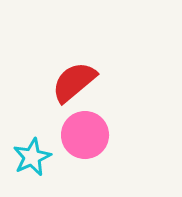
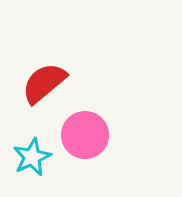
red semicircle: moved 30 px left, 1 px down
